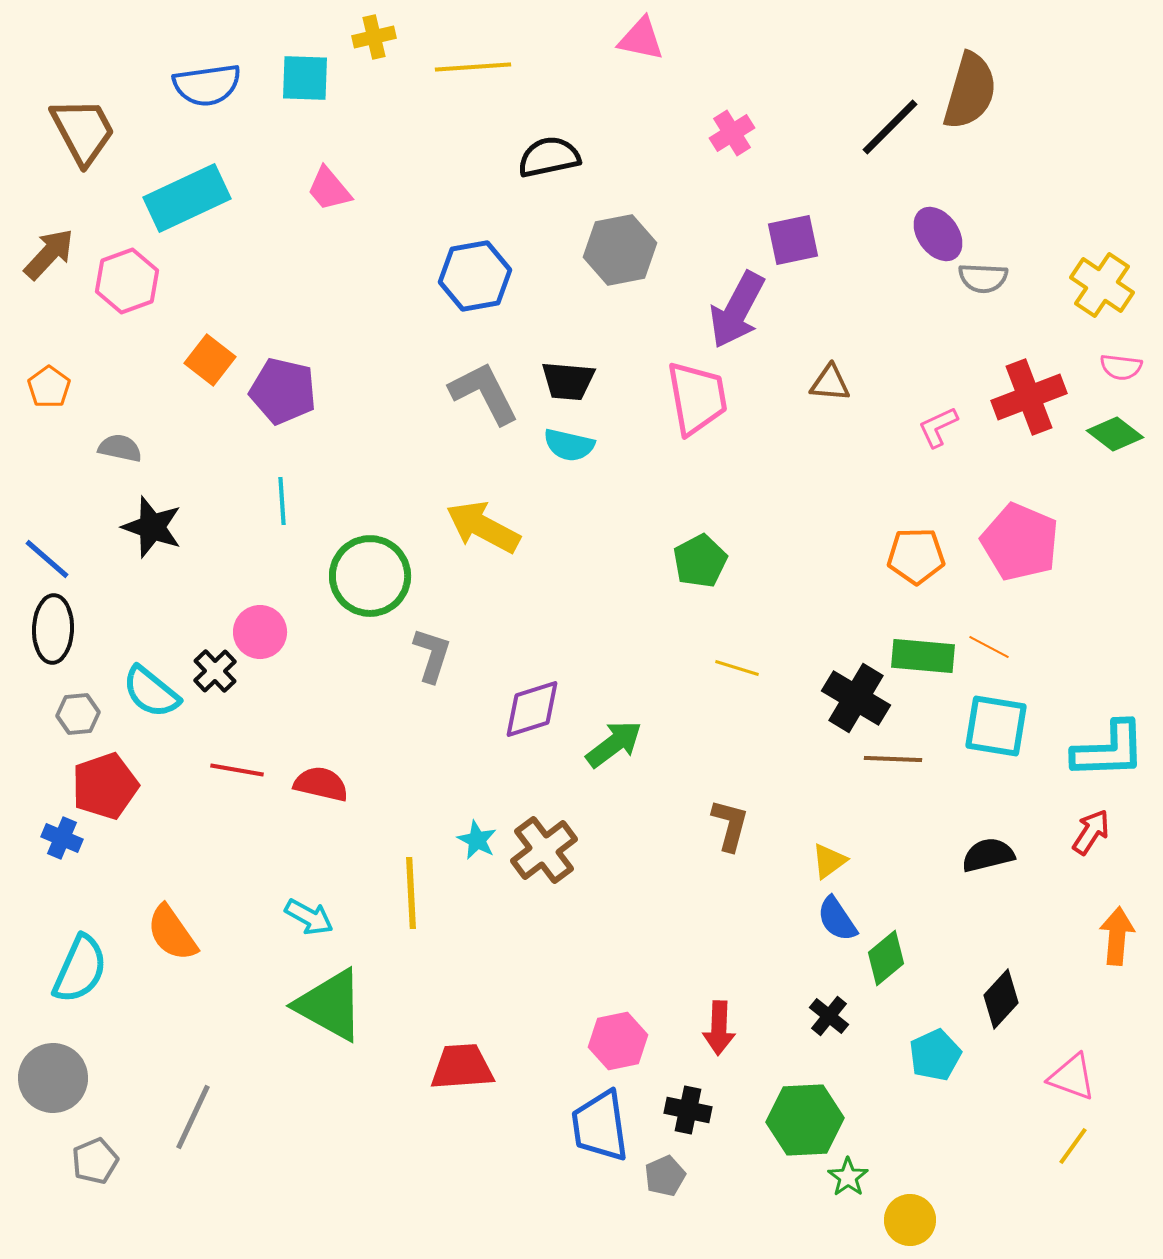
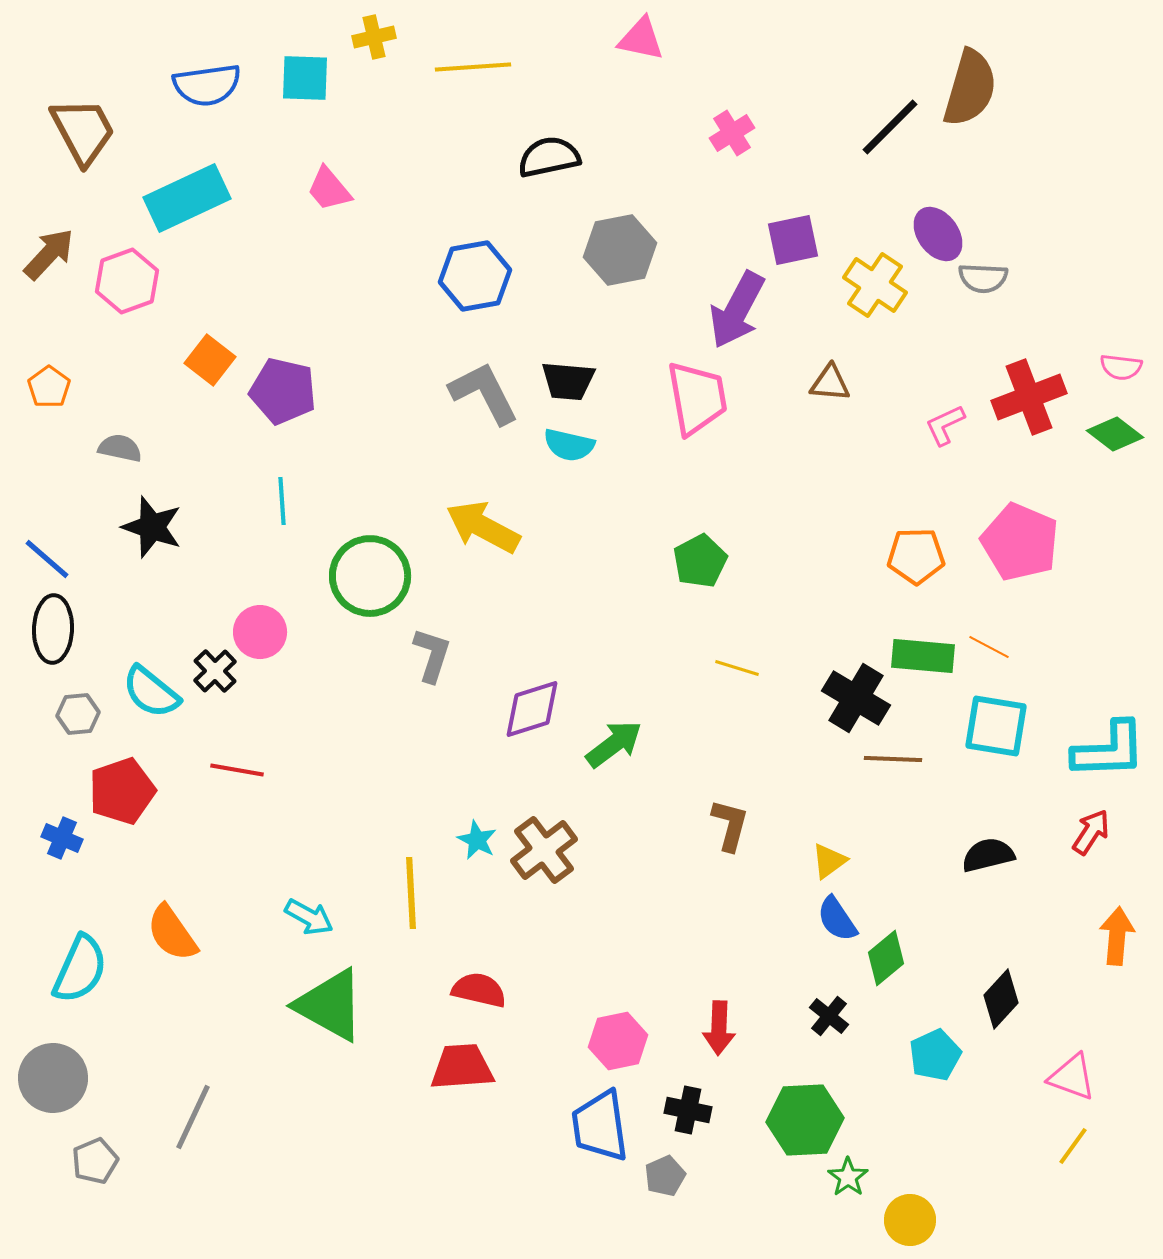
brown semicircle at (970, 91): moved 3 px up
yellow cross at (1102, 285): moved 227 px left
pink L-shape at (938, 427): moved 7 px right, 2 px up
red semicircle at (321, 784): moved 158 px right, 206 px down
red pentagon at (105, 786): moved 17 px right, 5 px down
